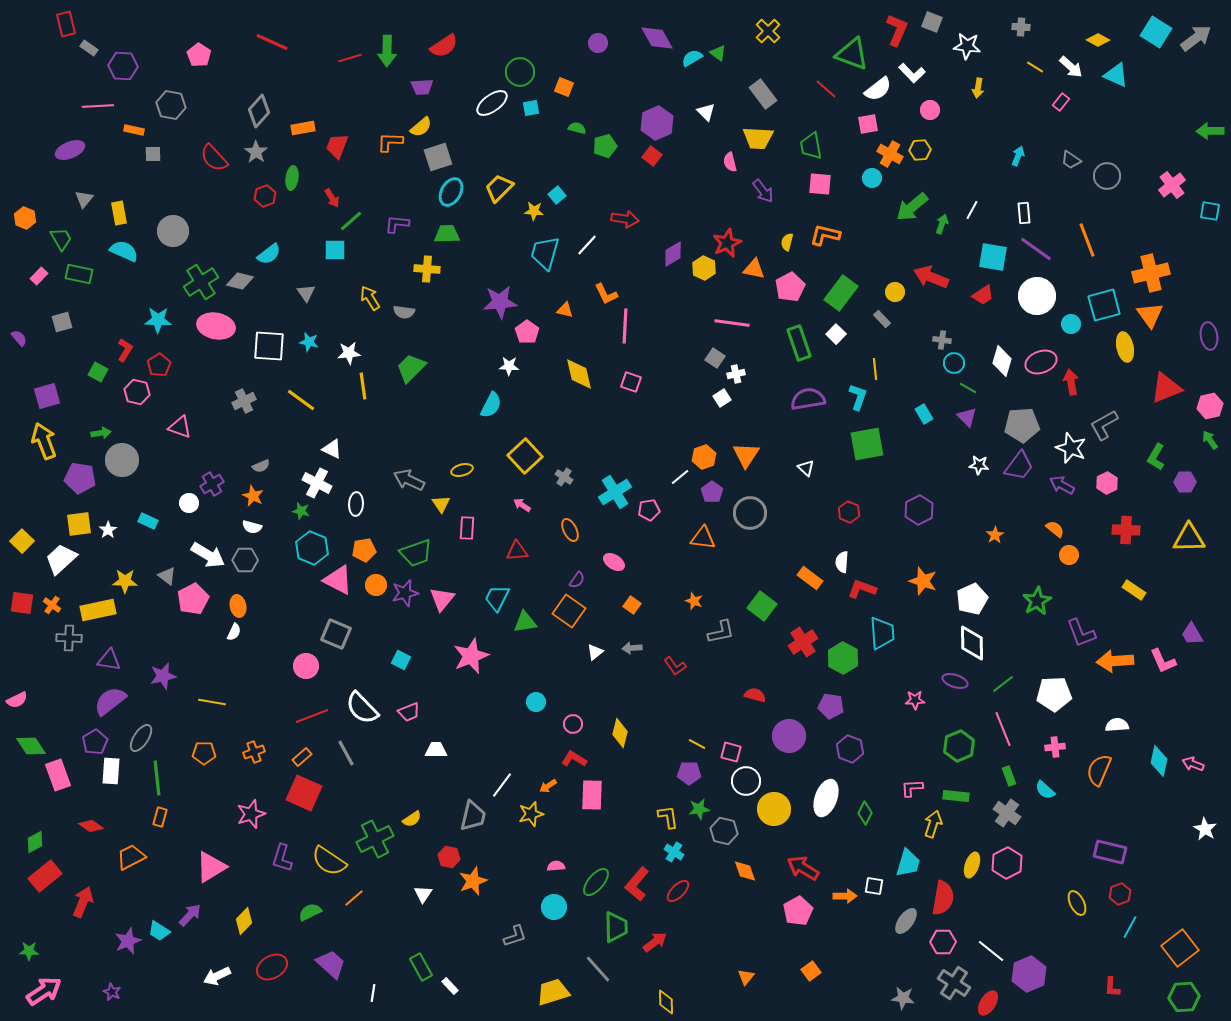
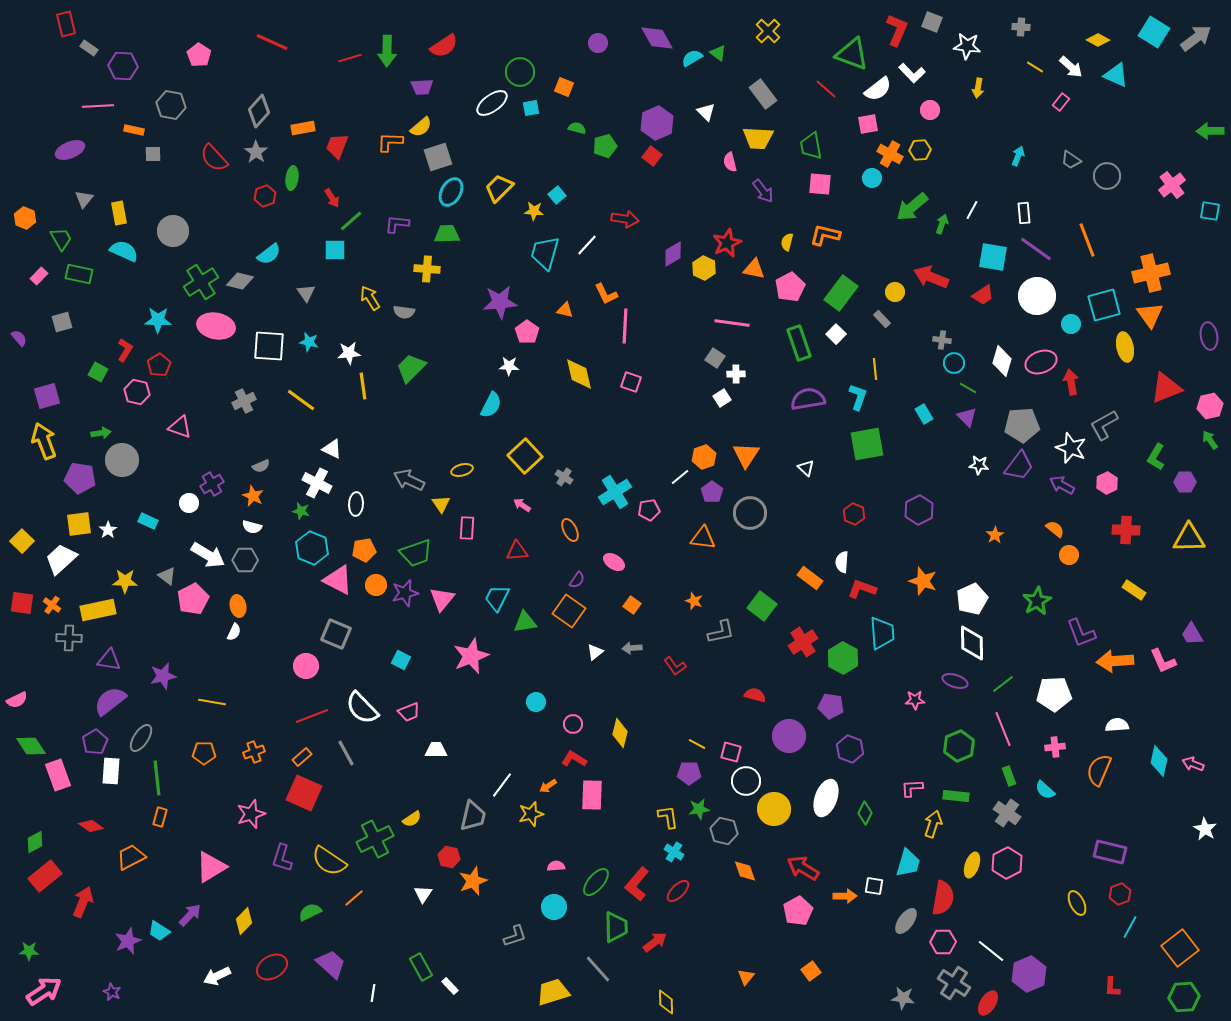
cyan square at (1156, 32): moved 2 px left
white cross at (736, 374): rotated 12 degrees clockwise
red hexagon at (849, 512): moved 5 px right, 2 px down
